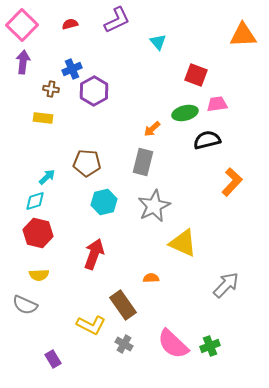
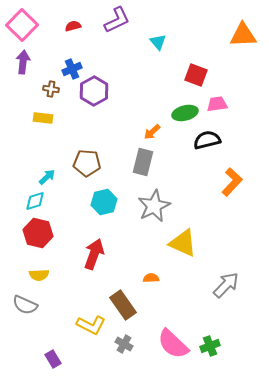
red semicircle: moved 3 px right, 2 px down
orange arrow: moved 3 px down
